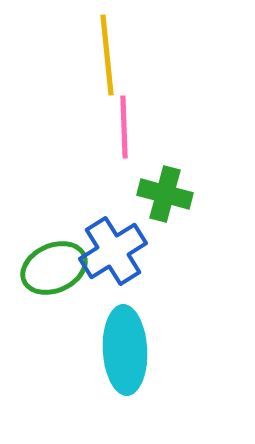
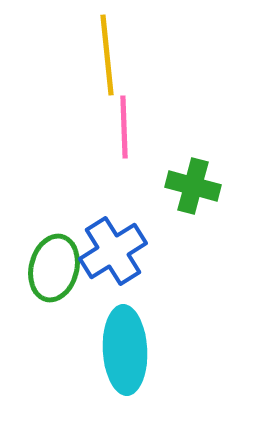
green cross: moved 28 px right, 8 px up
green ellipse: rotated 52 degrees counterclockwise
